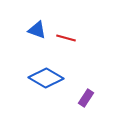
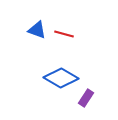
red line: moved 2 px left, 4 px up
blue diamond: moved 15 px right
